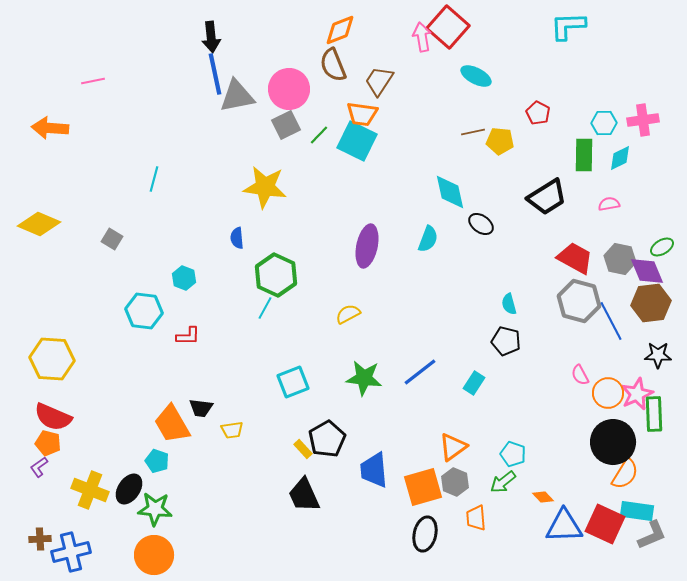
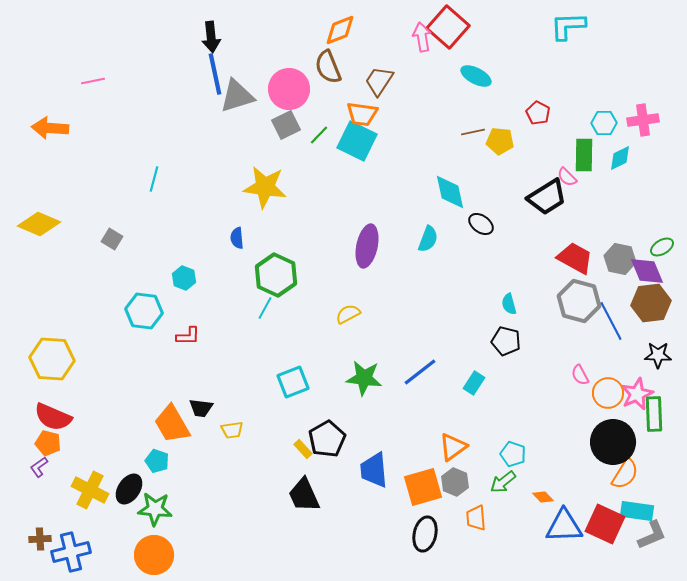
brown semicircle at (333, 65): moved 5 px left, 2 px down
gray triangle at (237, 96): rotated 6 degrees counterclockwise
pink semicircle at (609, 204): moved 42 px left, 27 px up; rotated 125 degrees counterclockwise
yellow cross at (90, 490): rotated 6 degrees clockwise
